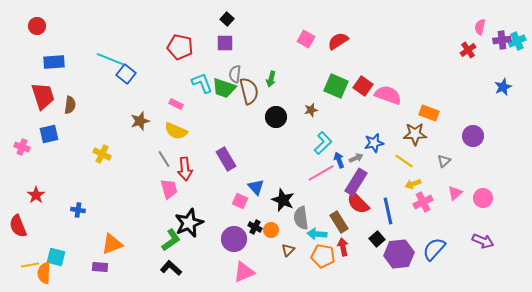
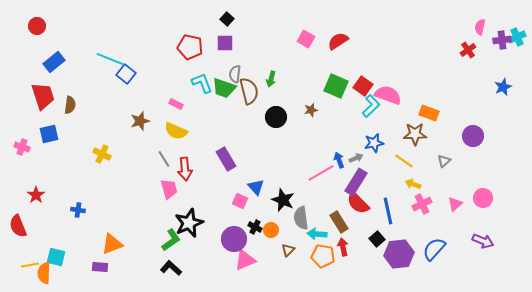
cyan cross at (517, 41): moved 4 px up
red pentagon at (180, 47): moved 10 px right
blue rectangle at (54, 62): rotated 35 degrees counterclockwise
cyan L-shape at (323, 143): moved 48 px right, 37 px up
yellow arrow at (413, 184): rotated 42 degrees clockwise
pink triangle at (455, 193): moved 11 px down
pink cross at (423, 202): moved 1 px left, 2 px down
pink triangle at (244, 272): moved 1 px right, 12 px up
